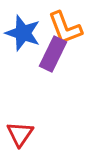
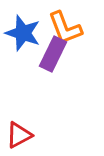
red triangle: moved 1 px left, 1 px down; rotated 28 degrees clockwise
